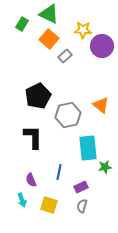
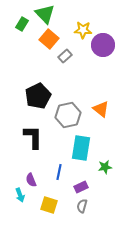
green triangle: moved 4 px left; rotated 20 degrees clockwise
purple circle: moved 1 px right, 1 px up
orange triangle: moved 4 px down
cyan rectangle: moved 7 px left; rotated 15 degrees clockwise
cyan arrow: moved 2 px left, 5 px up
